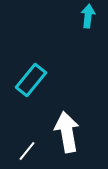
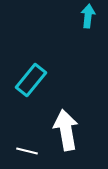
white arrow: moved 1 px left, 2 px up
white line: rotated 65 degrees clockwise
